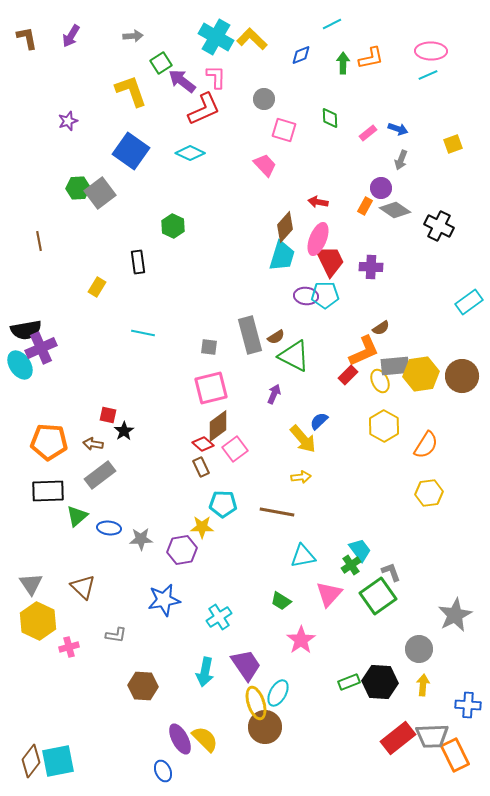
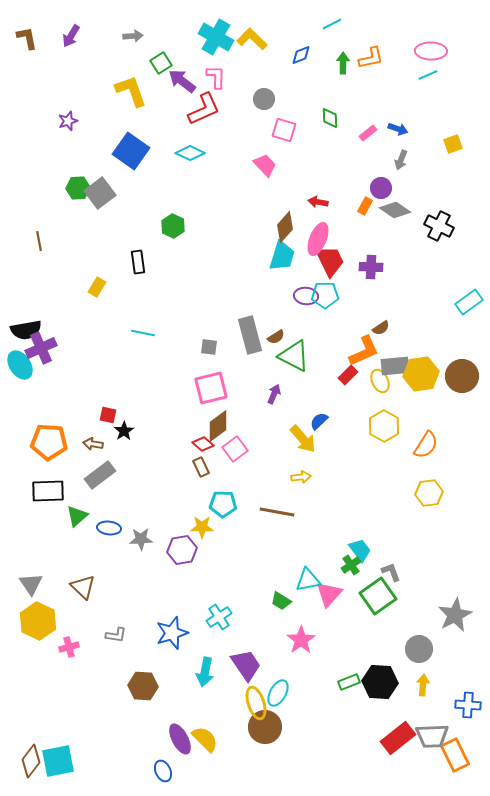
cyan triangle at (303, 556): moved 5 px right, 24 px down
blue star at (164, 600): moved 8 px right, 33 px down; rotated 8 degrees counterclockwise
